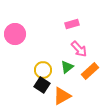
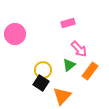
pink rectangle: moved 4 px left, 1 px up
green triangle: moved 2 px right, 2 px up
orange rectangle: rotated 12 degrees counterclockwise
black square: moved 1 px left, 2 px up
orange triangle: rotated 18 degrees counterclockwise
